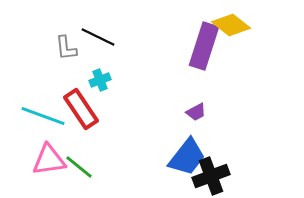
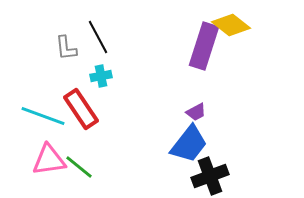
black line: rotated 36 degrees clockwise
cyan cross: moved 1 px right, 4 px up; rotated 10 degrees clockwise
blue trapezoid: moved 2 px right, 13 px up
black cross: moved 1 px left
